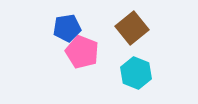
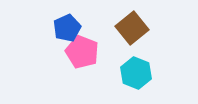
blue pentagon: rotated 16 degrees counterclockwise
